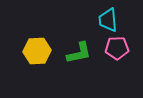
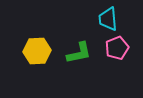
cyan trapezoid: moved 1 px up
pink pentagon: rotated 20 degrees counterclockwise
